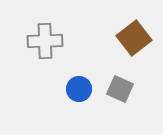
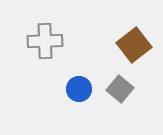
brown square: moved 7 px down
gray square: rotated 16 degrees clockwise
